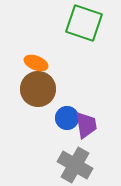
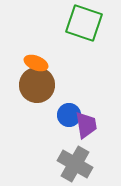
brown circle: moved 1 px left, 4 px up
blue circle: moved 2 px right, 3 px up
gray cross: moved 1 px up
